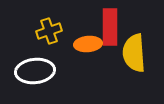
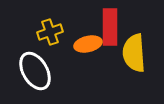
yellow cross: moved 1 px right, 1 px down
orange ellipse: rotated 8 degrees counterclockwise
white ellipse: rotated 66 degrees clockwise
